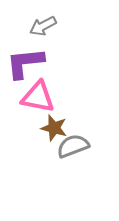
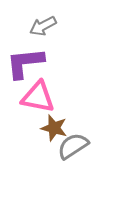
gray semicircle: rotated 12 degrees counterclockwise
